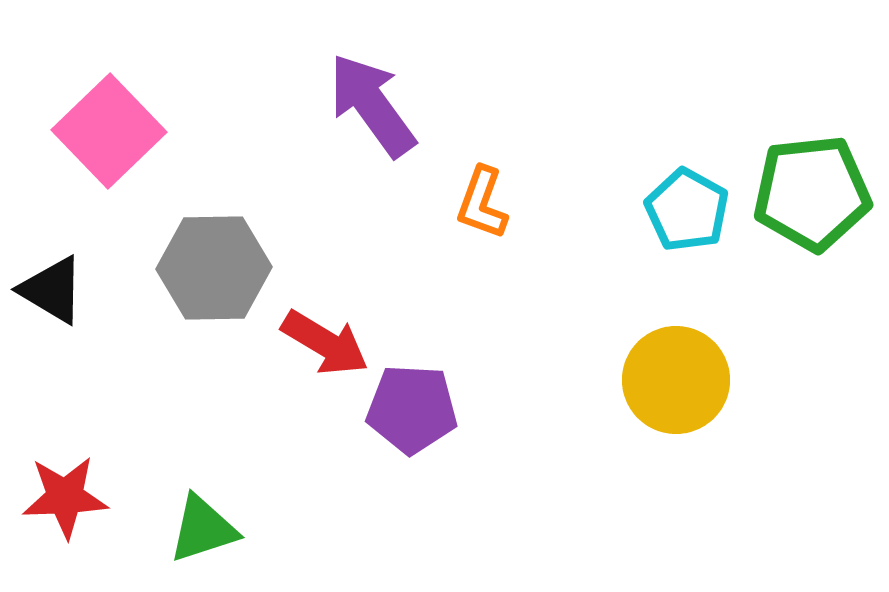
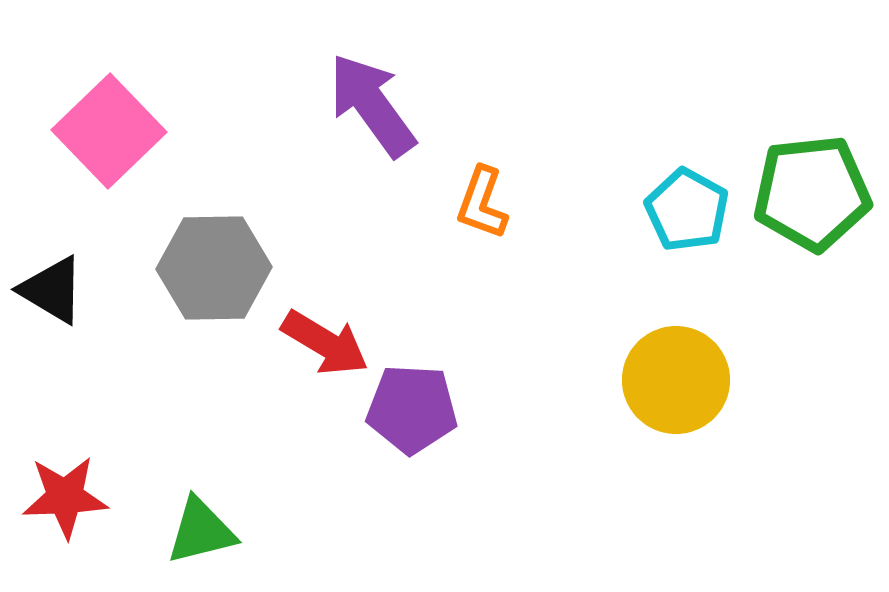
green triangle: moved 2 px left, 2 px down; rotated 4 degrees clockwise
